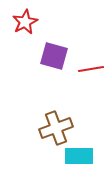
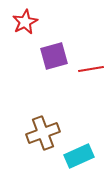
purple square: rotated 32 degrees counterclockwise
brown cross: moved 13 px left, 5 px down
cyan rectangle: rotated 24 degrees counterclockwise
